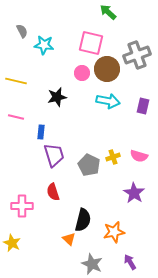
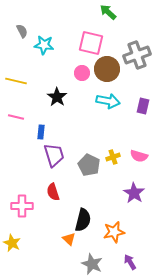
black star: rotated 24 degrees counterclockwise
